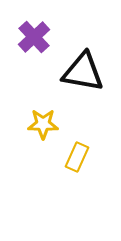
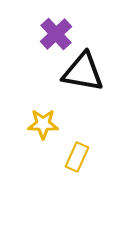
purple cross: moved 22 px right, 3 px up
